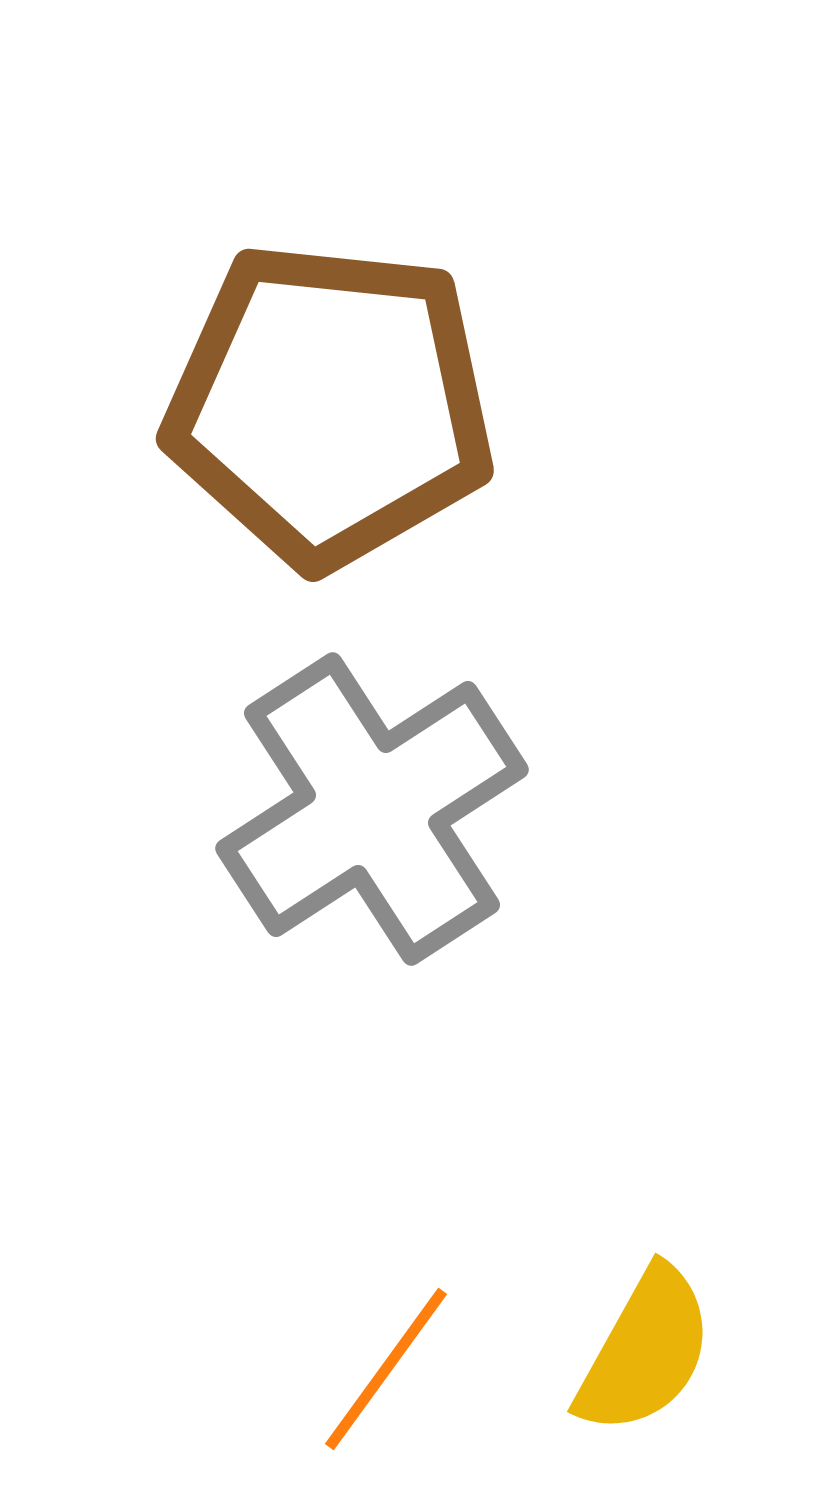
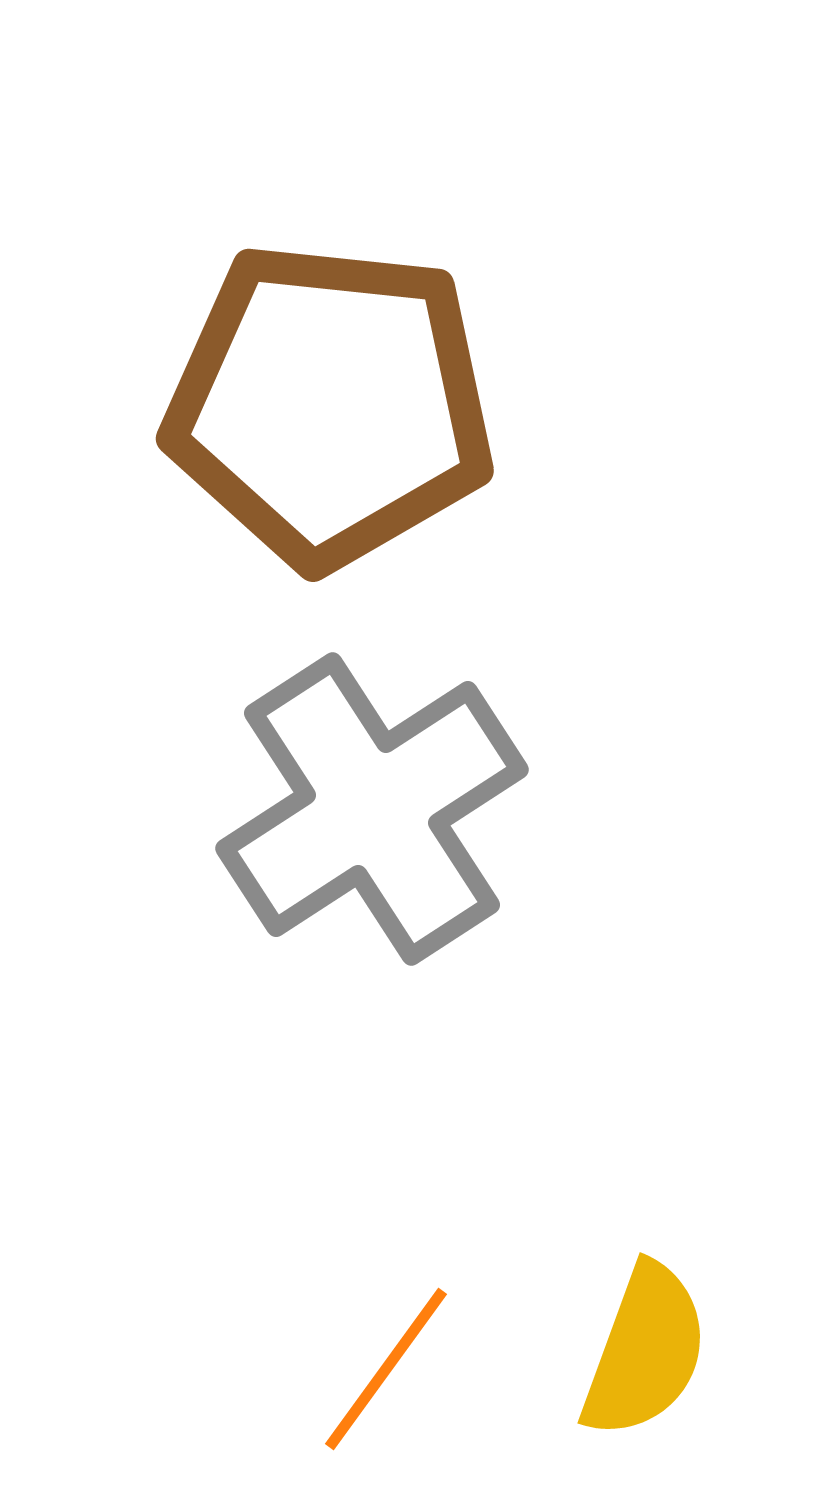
yellow semicircle: rotated 9 degrees counterclockwise
